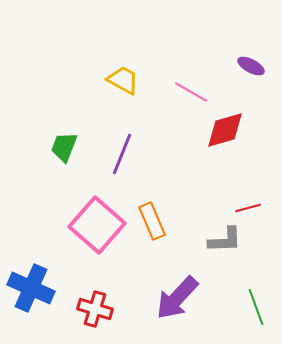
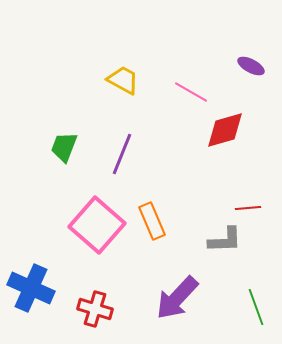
red line: rotated 10 degrees clockwise
